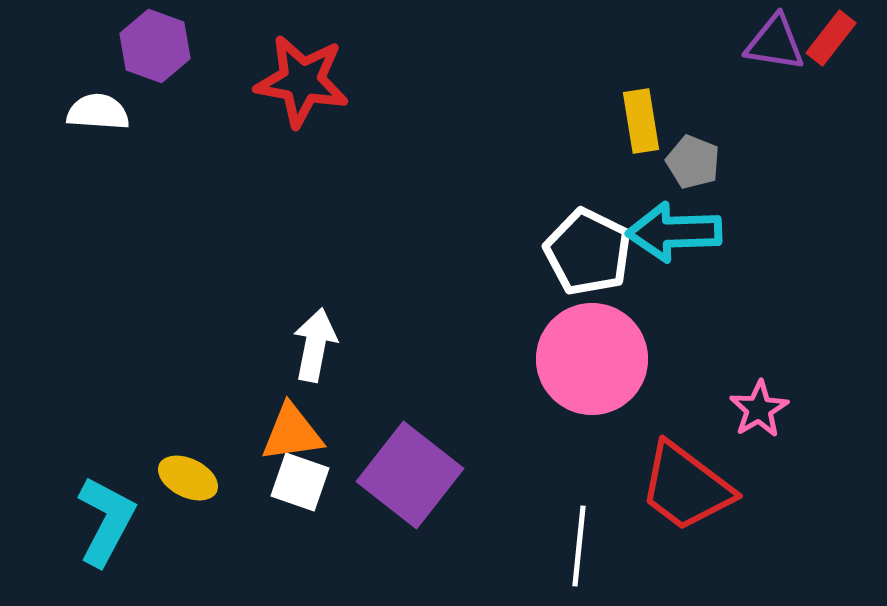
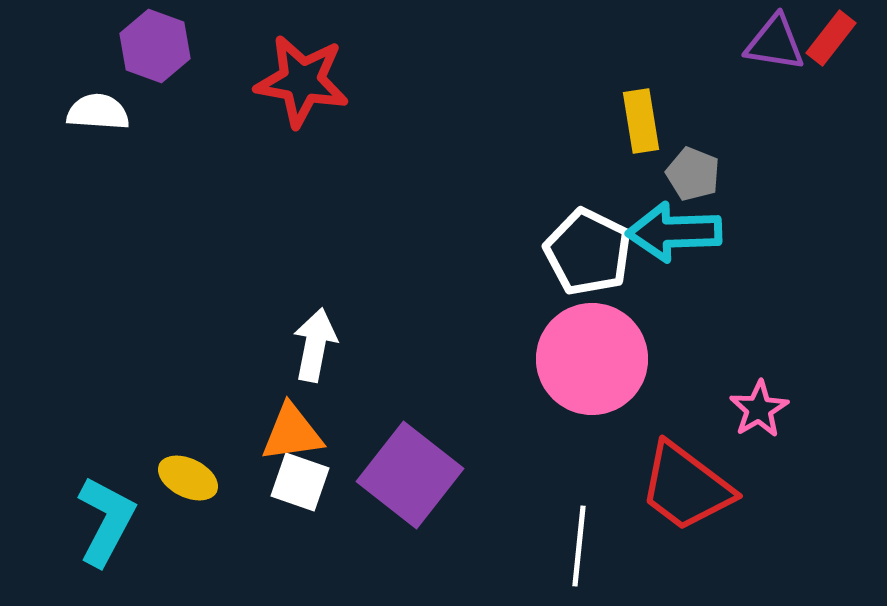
gray pentagon: moved 12 px down
